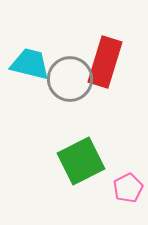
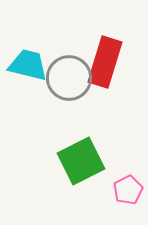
cyan trapezoid: moved 2 px left, 1 px down
gray circle: moved 1 px left, 1 px up
pink pentagon: moved 2 px down
